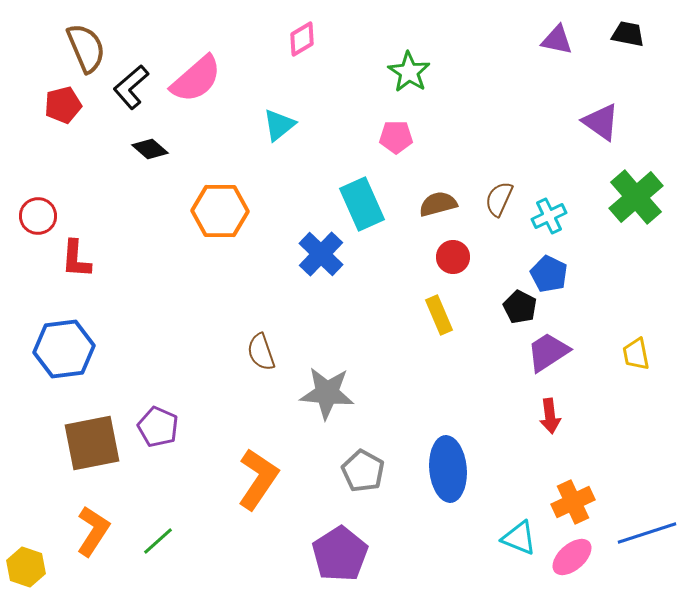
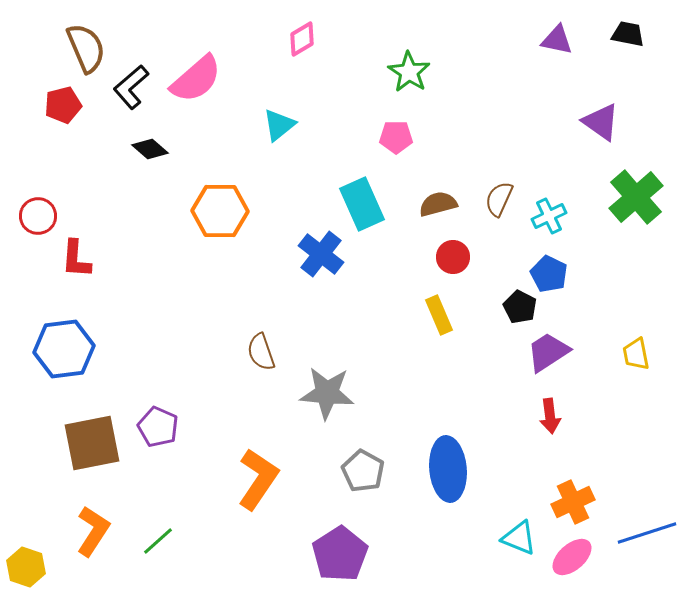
blue cross at (321, 254): rotated 6 degrees counterclockwise
